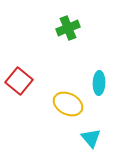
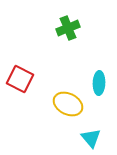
red square: moved 1 px right, 2 px up; rotated 12 degrees counterclockwise
